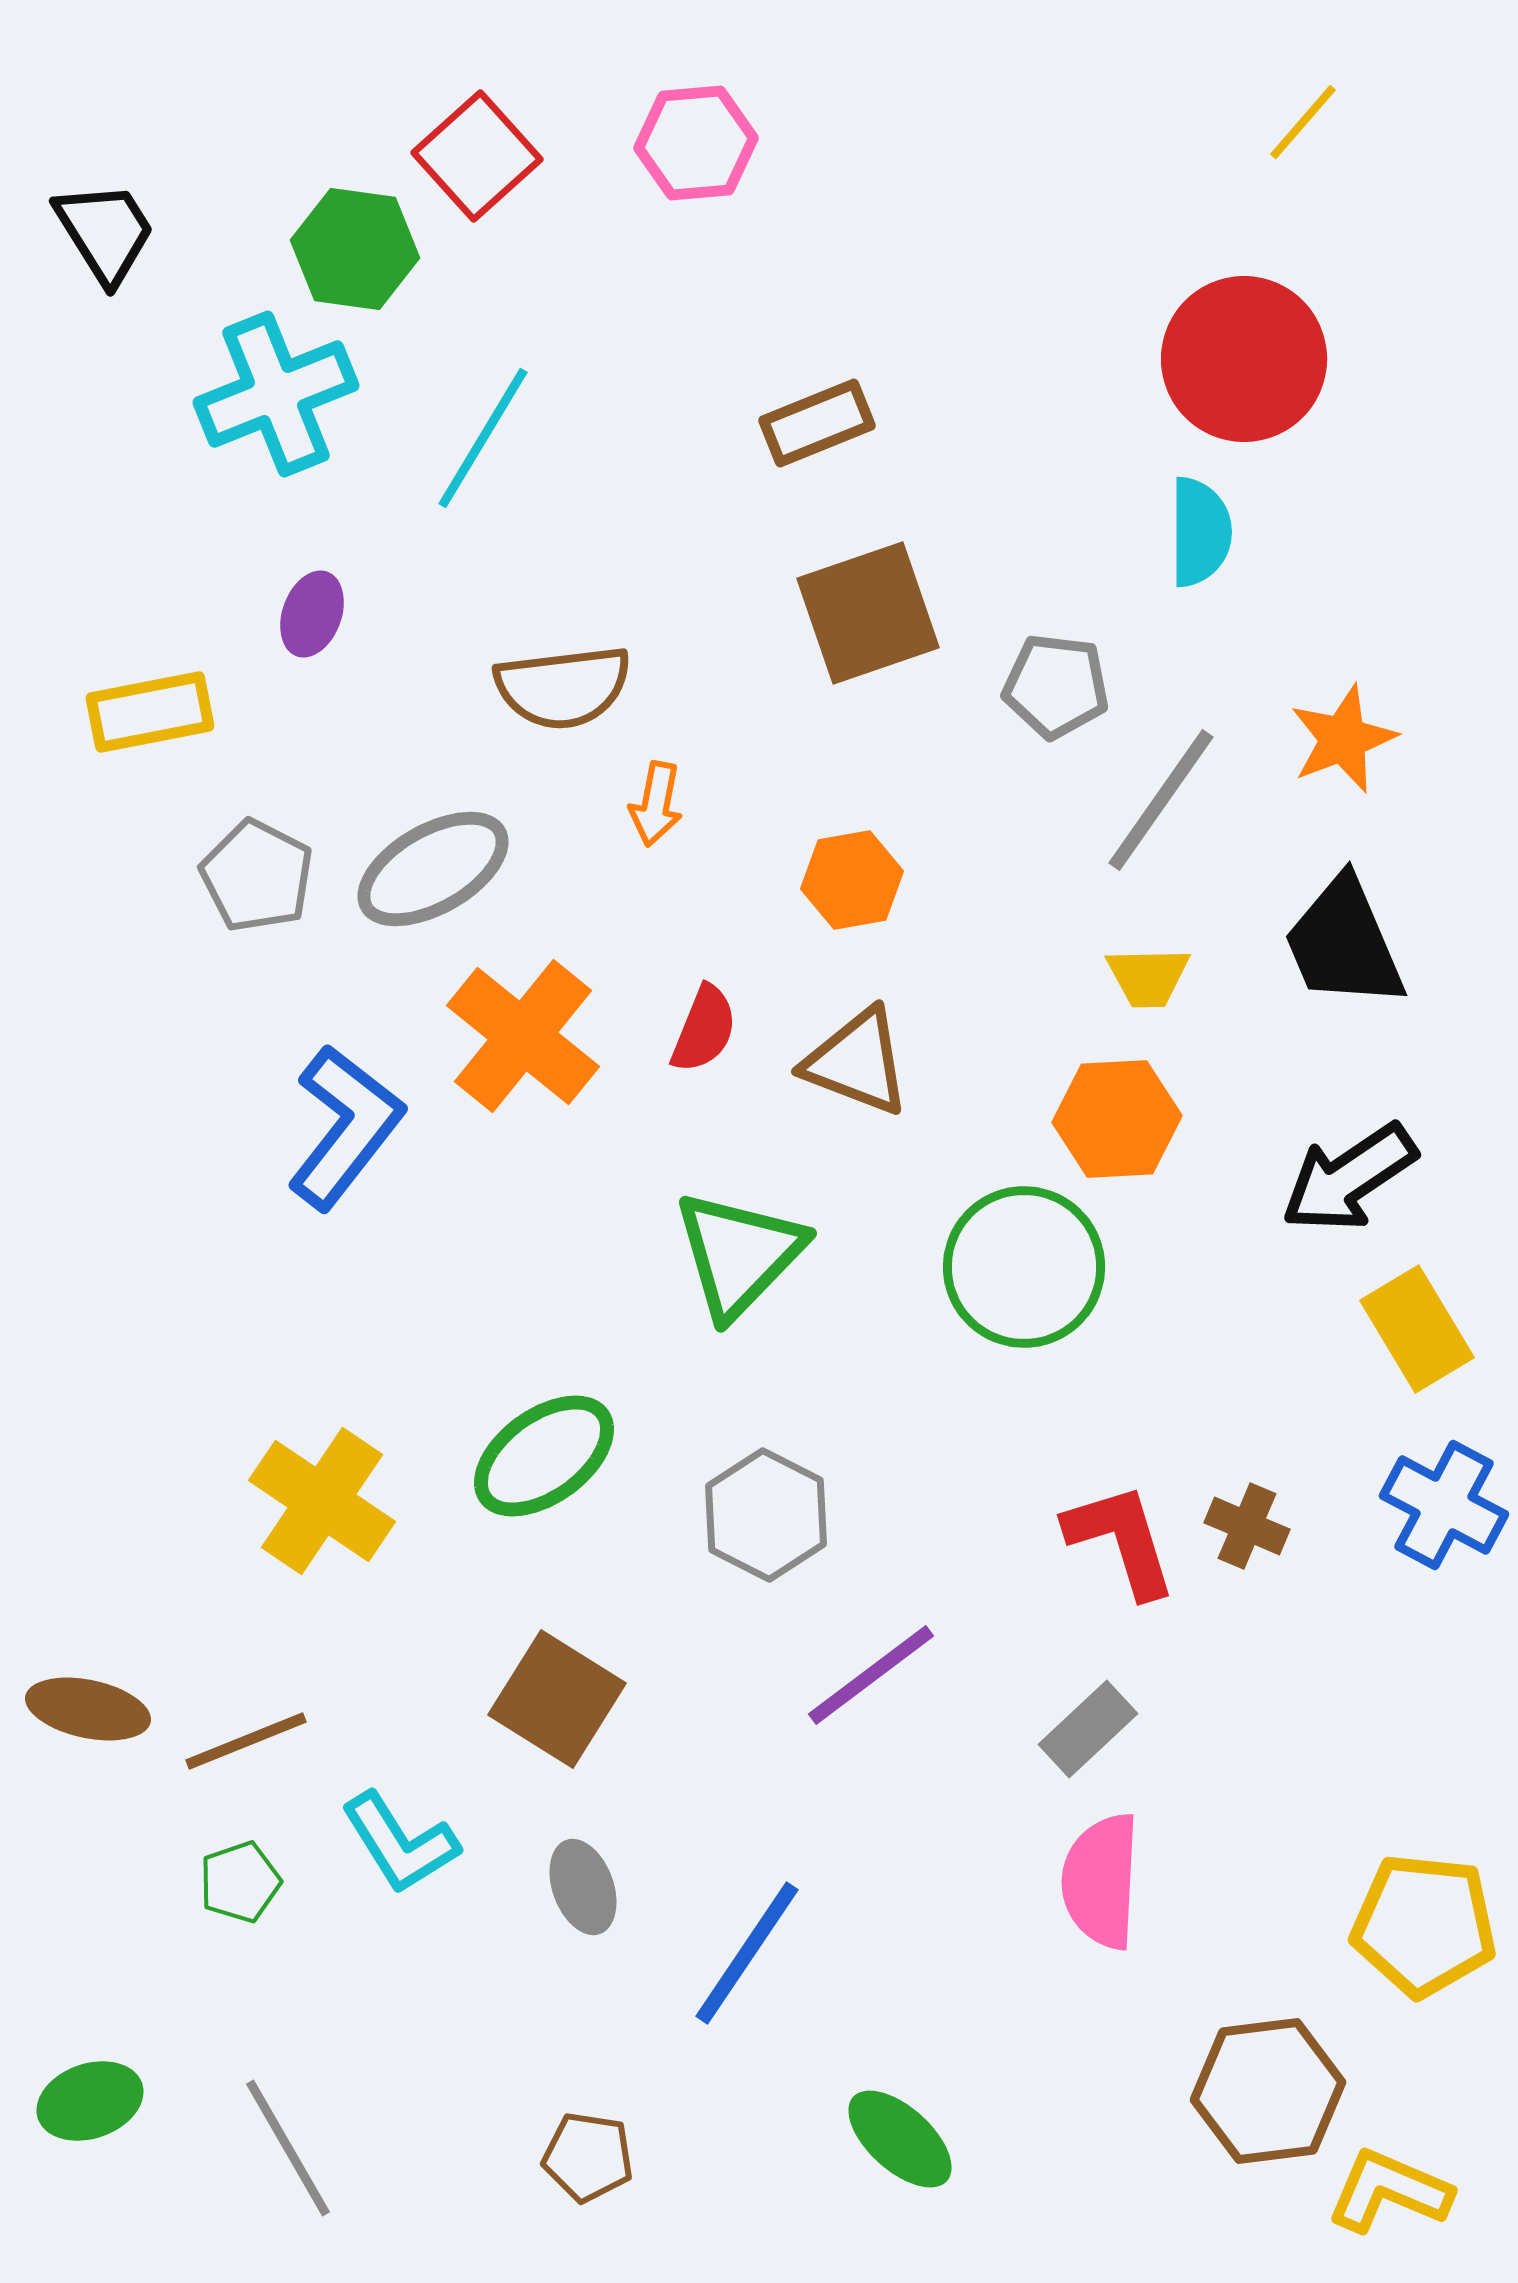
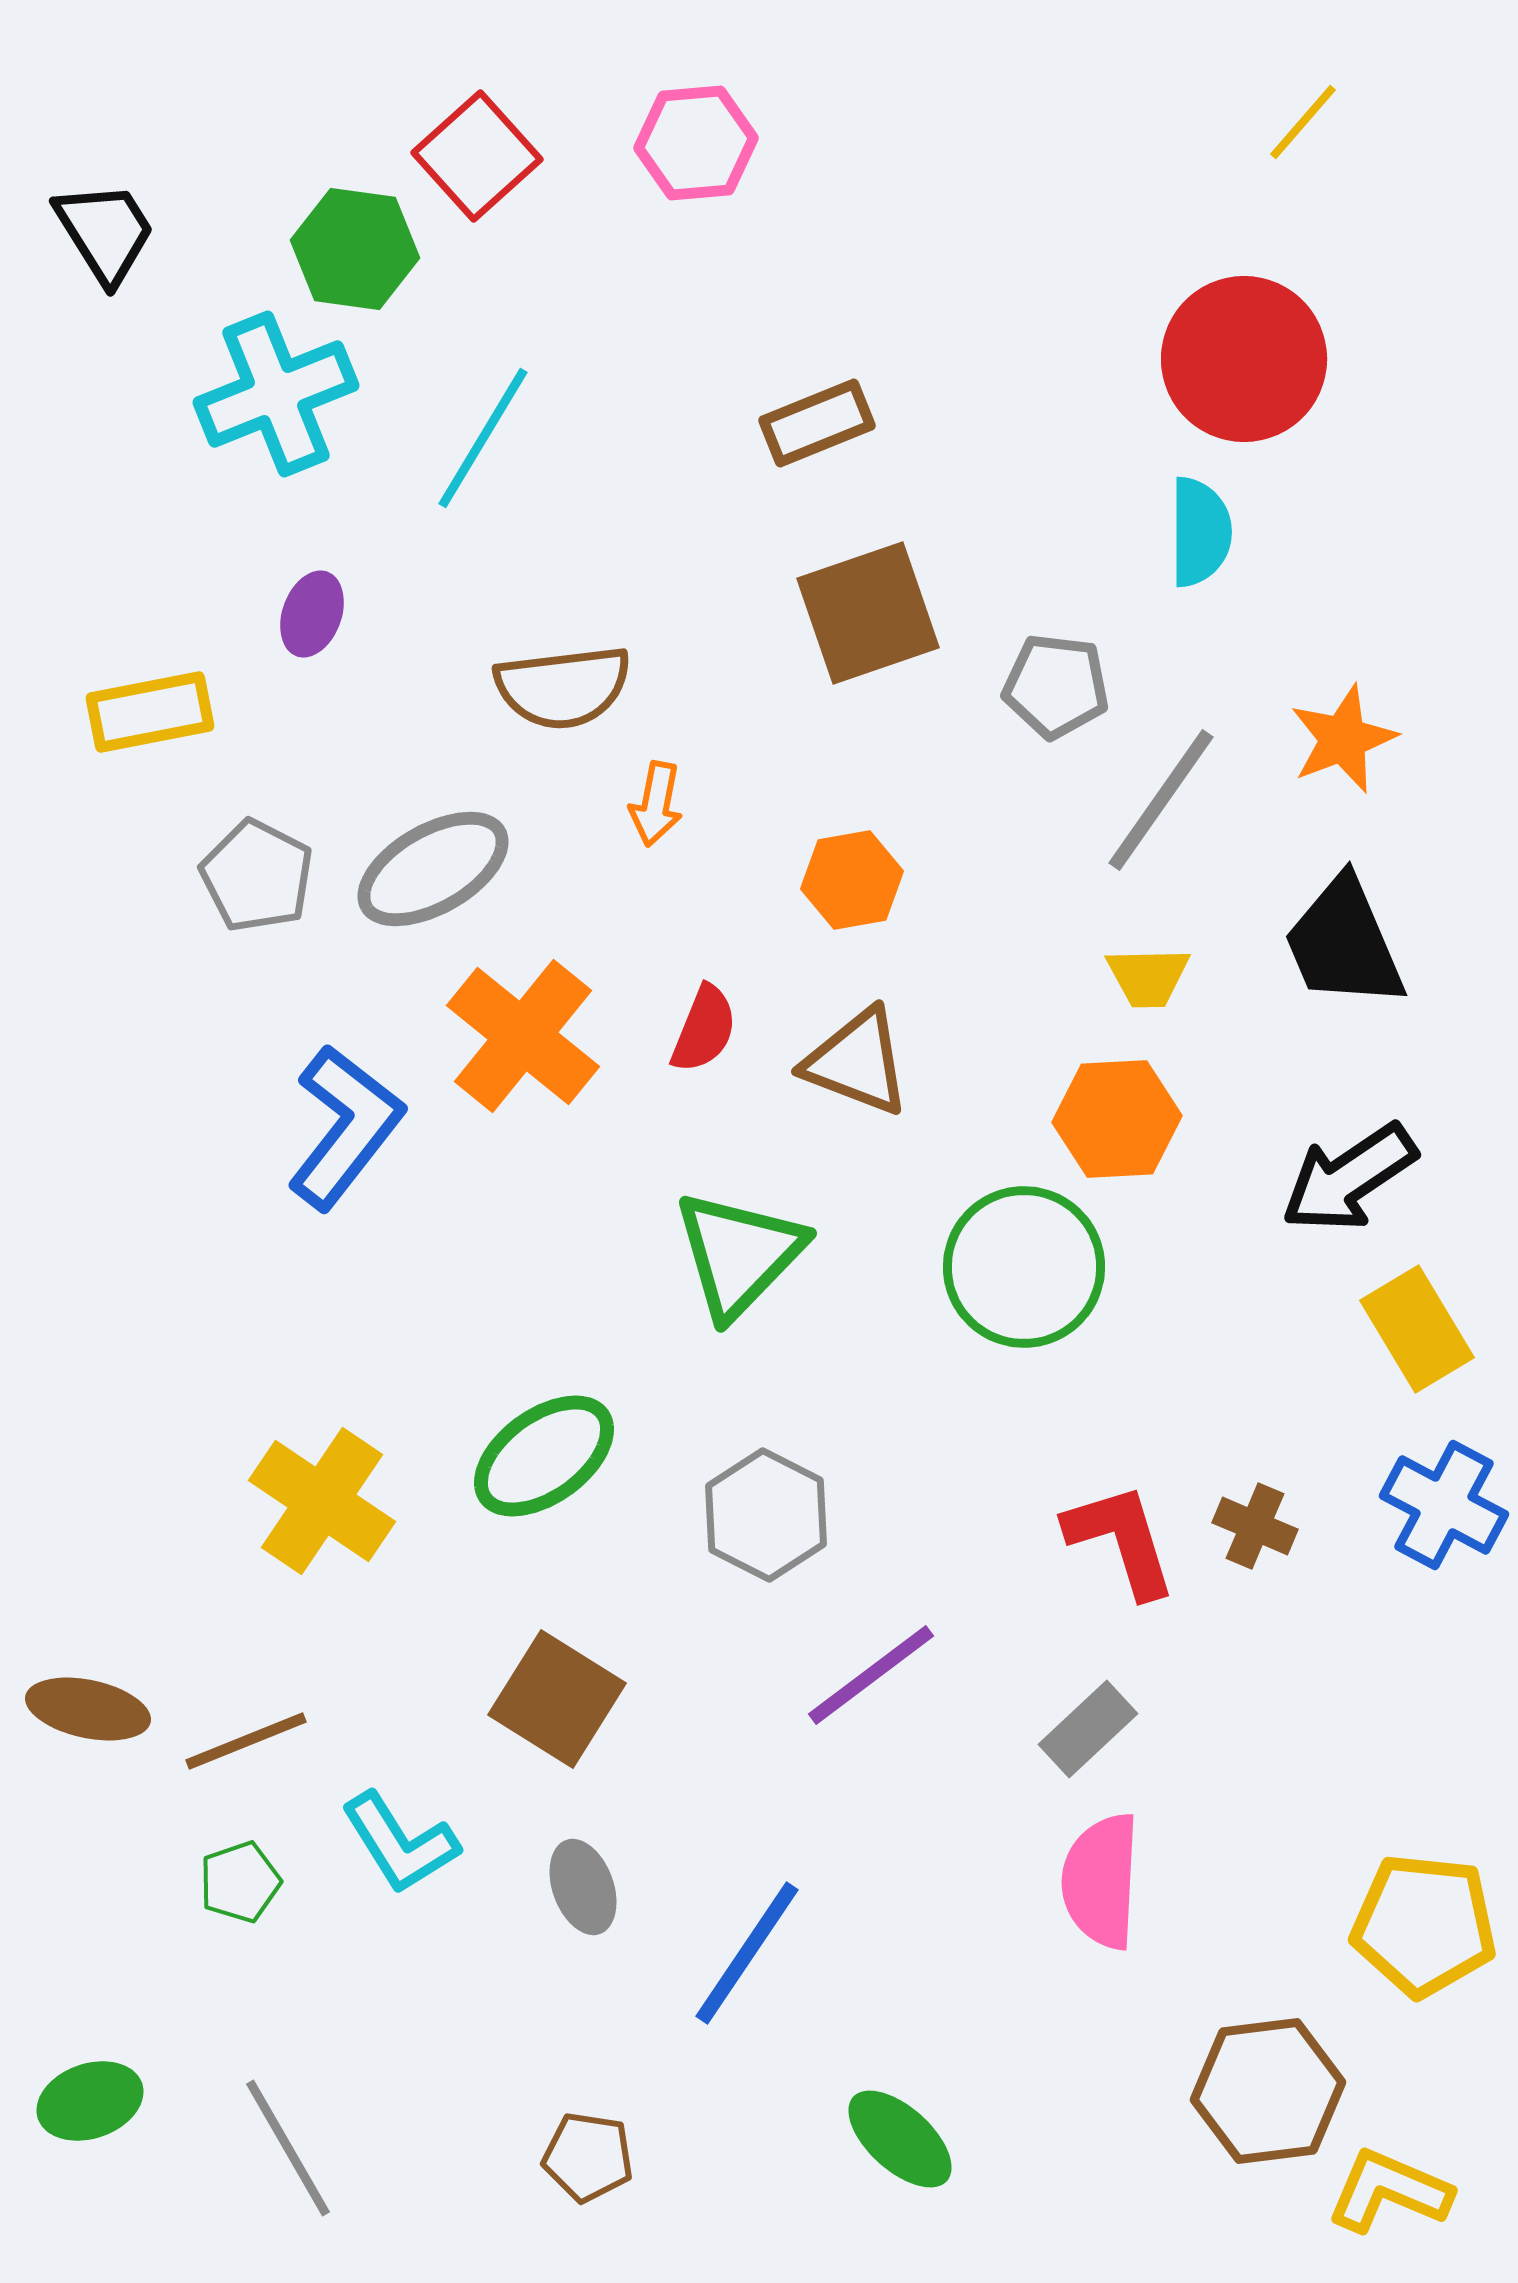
brown cross at (1247, 1526): moved 8 px right
